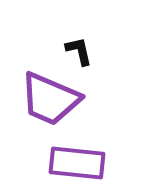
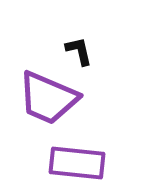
purple trapezoid: moved 2 px left, 1 px up
